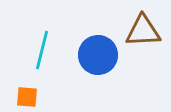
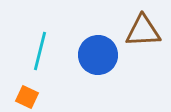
cyan line: moved 2 px left, 1 px down
orange square: rotated 20 degrees clockwise
